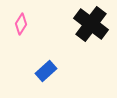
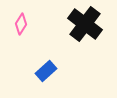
black cross: moved 6 px left
